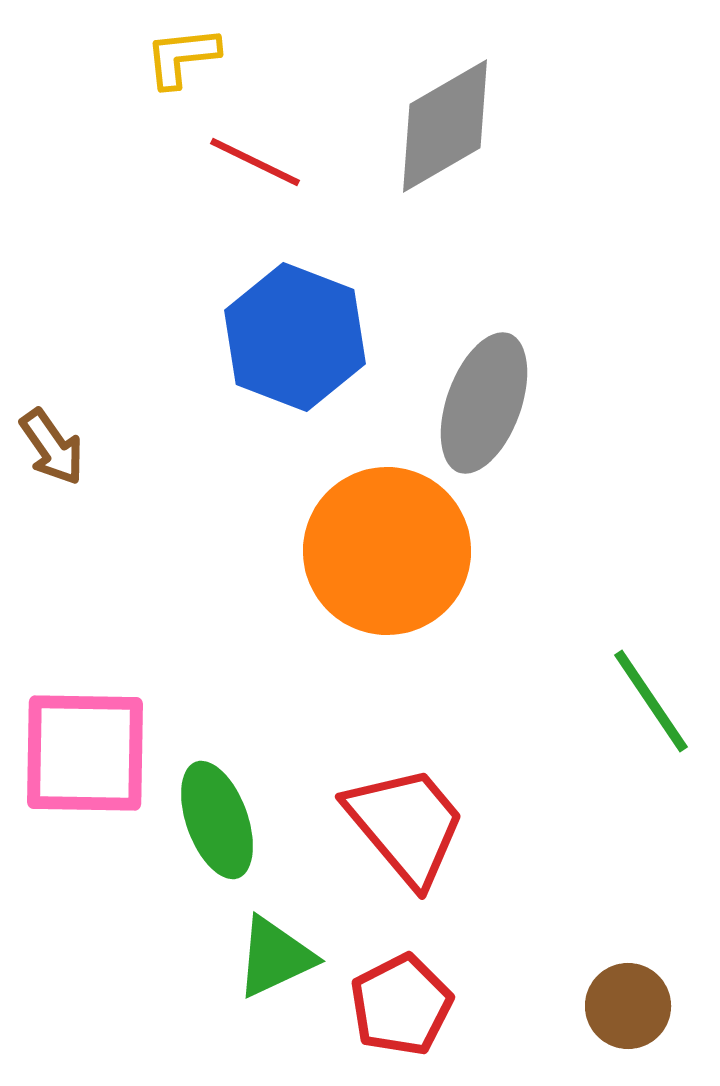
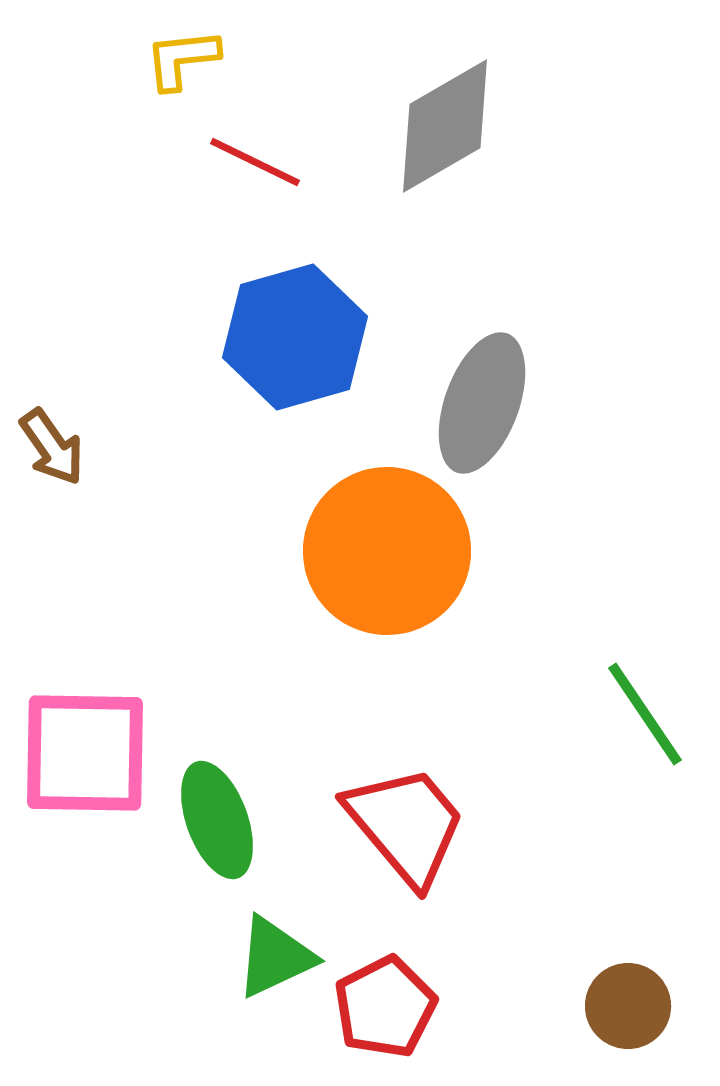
yellow L-shape: moved 2 px down
blue hexagon: rotated 23 degrees clockwise
gray ellipse: moved 2 px left
green line: moved 6 px left, 13 px down
red pentagon: moved 16 px left, 2 px down
